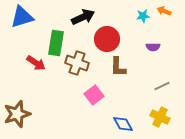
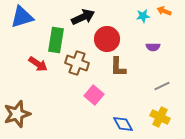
green rectangle: moved 3 px up
red arrow: moved 2 px right, 1 px down
pink square: rotated 12 degrees counterclockwise
